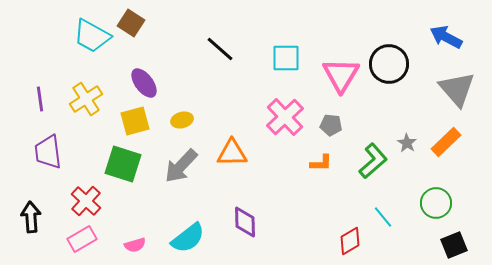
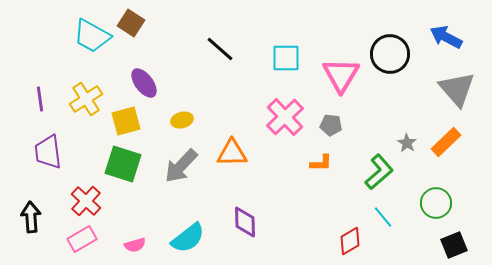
black circle: moved 1 px right, 10 px up
yellow square: moved 9 px left
green L-shape: moved 6 px right, 11 px down
